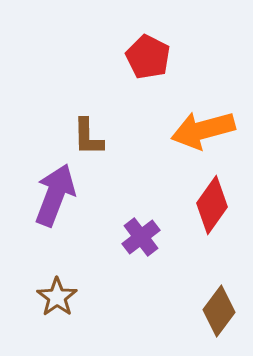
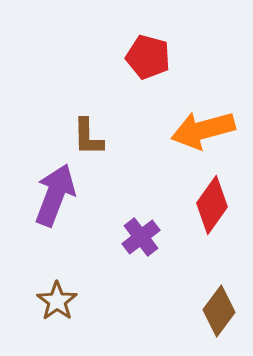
red pentagon: rotated 12 degrees counterclockwise
brown star: moved 4 px down
